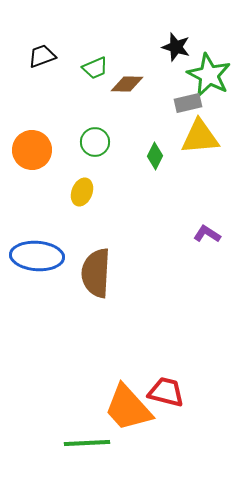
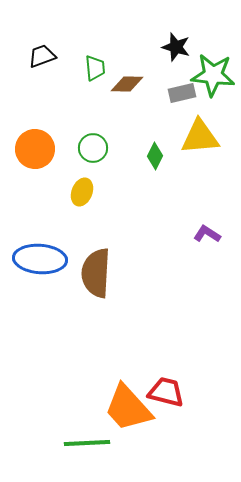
green trapezoid: rotated 72 degrees counterclockwise
green star: moved 4 px right; rotated 21 degrees counterclockwise
gray rectangle: moved 6 px left, 10 px up
green circle: moved 2 px left, 6 px down
orange circle: moved 3 px right, 1 px up
blue ellipse: moved 3 px right, 3 px down
